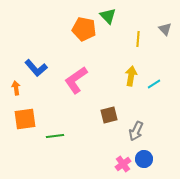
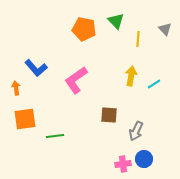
green triangle: moved 8 px right, 5 px down
brown square: rotated 18 degrees clockwise
pink cross: rotated 28 degrees clockwise
